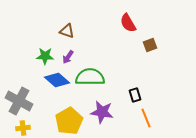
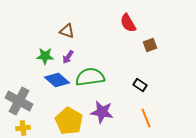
green semicircle: rotated 8 degrees counterclockwise
black rectangle: moved 5 px right, 10 px up; rotated 40 degrees counterclockwise
yellow pentagon: rotated 12 degrees counterclockwise
